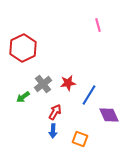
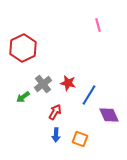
red star: rotated 21 degrees clockwise
blue arrow: moved 3 px right, 4 px down
